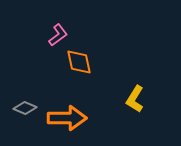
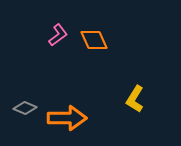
orange diamond: moved 15 px right, 22 px up; rotated 12 degrees counterclockwise
